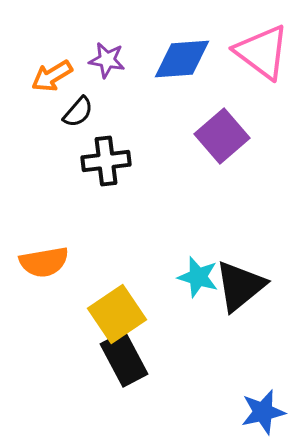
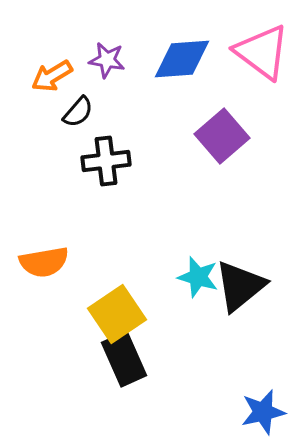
black rectangle: rotated 4 degrees clockwise
